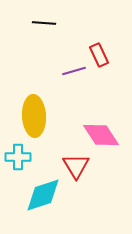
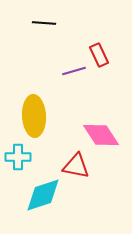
red triangle: rotated 48 degrees counterclockwise
